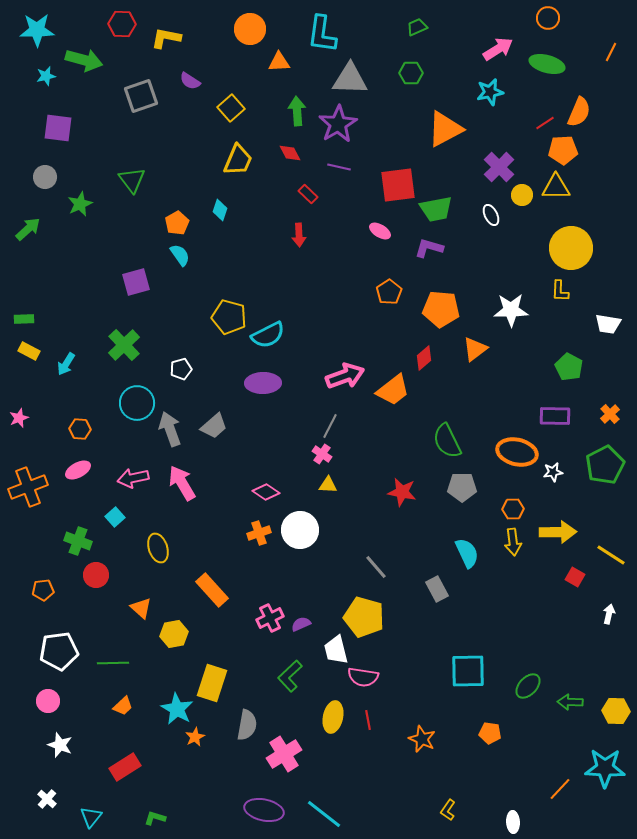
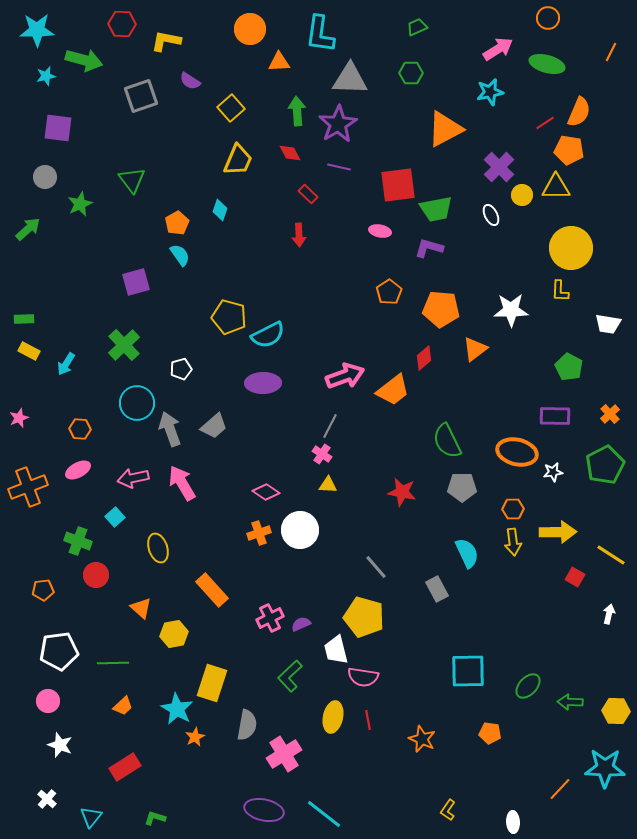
cyan L-shape at (322, 34): moved 2 px left
yellow L-shape at (166, 38): moved 3 px down
orange pentagon at (563, 150): moved 6 px right; rotated 12 degrees clockwise
pink ellipse at (380, 231): rotated 20 degrees counterclockwise
